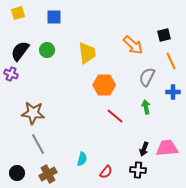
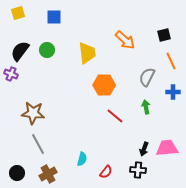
orange arrow: moved 8 px left, 5 px up
